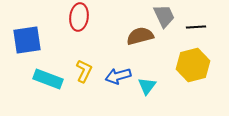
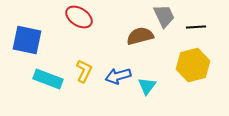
red ellipse: rotated 64 degrees counterclockwise
blue square: rotated 20 degrees clockwise
